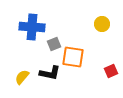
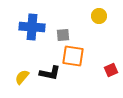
yellow circle: moved 3 px left, 8 px up
gray square: moved 9 px right, 9 px up; rotated 16 degrees clockwise
orange square: moved 1 px up
red square: moved 1 px up
